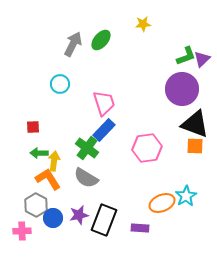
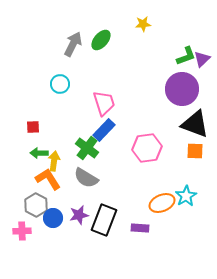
orange square: moved 5 px down
